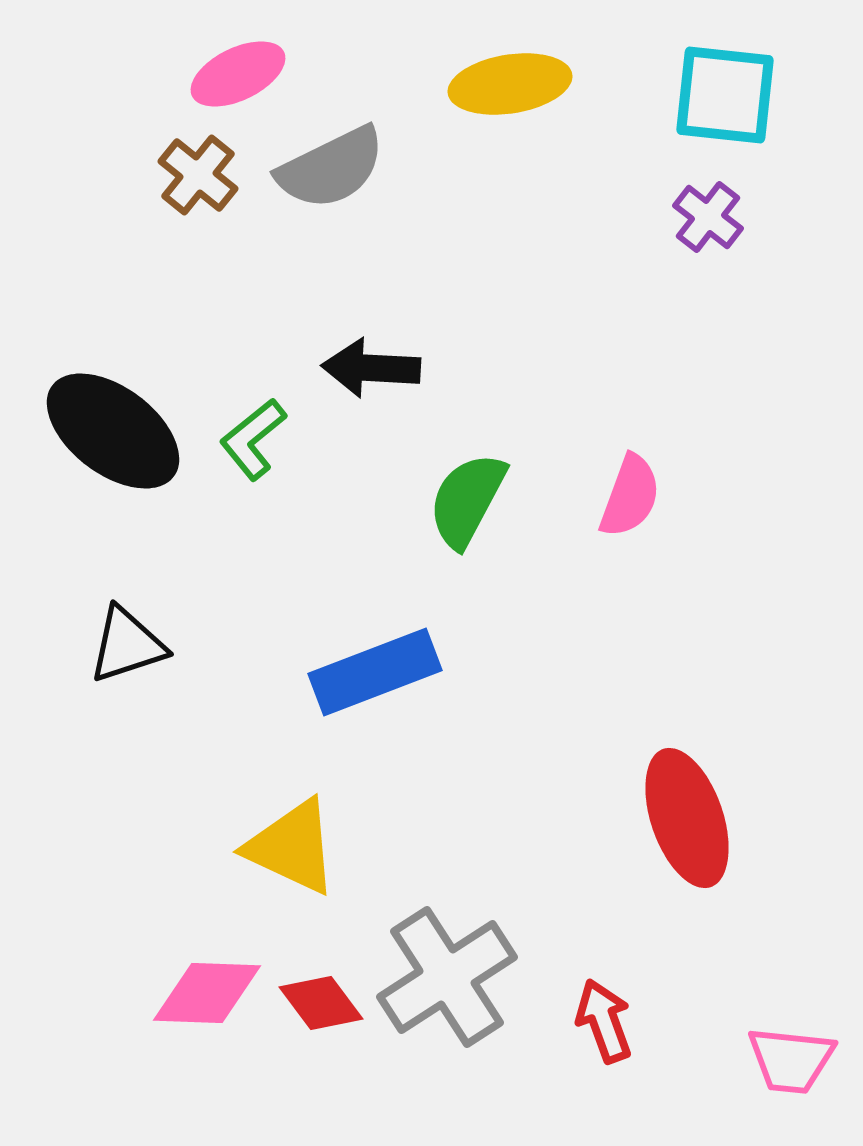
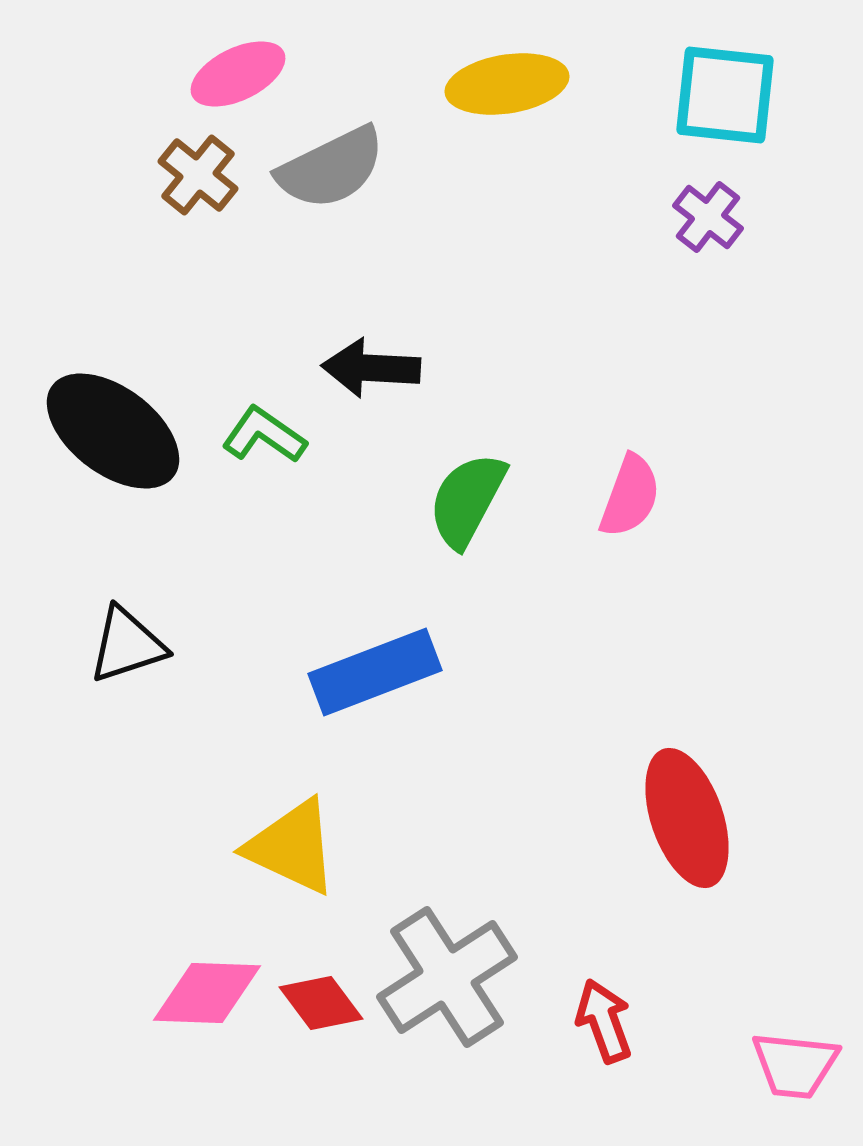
yellow ellipse: moved 3 px left
green L-shape: moved 11 px right, 4 px up; rotated 74 degrees clockwise
pink trapezoid: moved 4 px right, 5 px down
